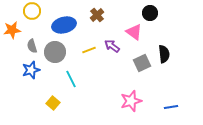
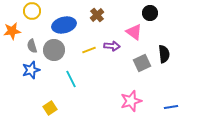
orange star: moved 1 px down
purple arrow: rotated 147 degrees clockwise
gray circle: moved 1 px left, 2 px up
yellow square: moved 3 px left, 5 px down; rotated 16 degrees clockwise
